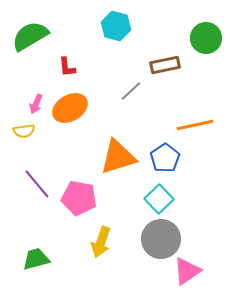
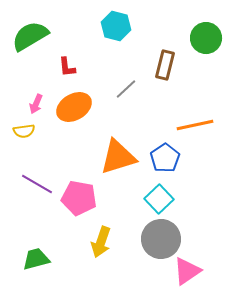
brown rectangle: rotated 64 degrees counterclockwise
gray line: moved 5 px left, 2 px up
orange ellipse: moved 4 px right, 1 px up
purple line: rotated 20 degrees counterclockwise
